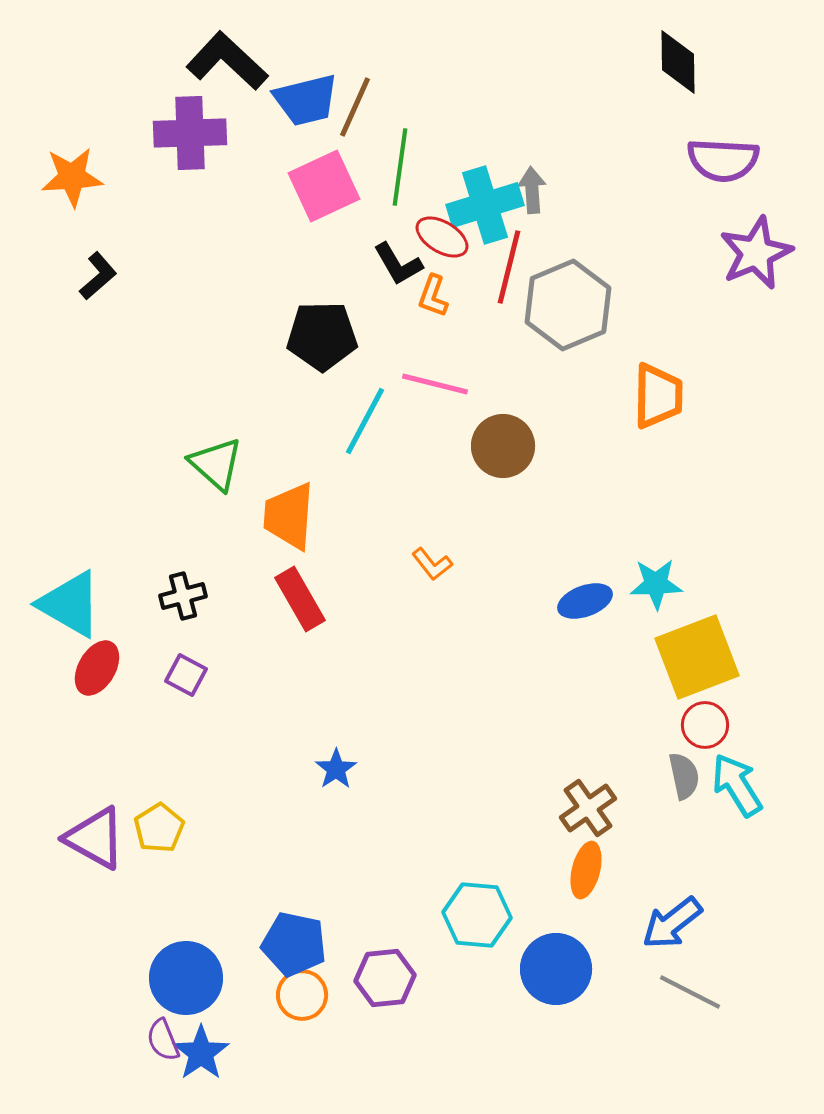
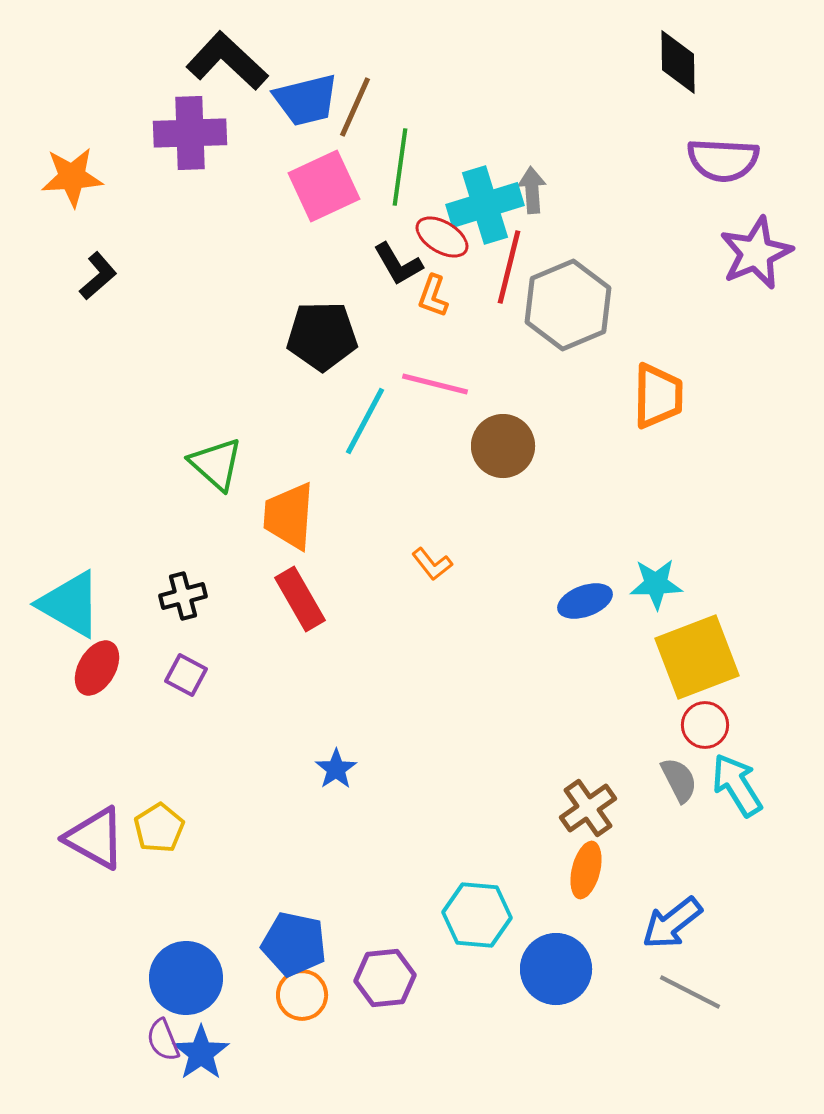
gray semicircle at (684, 776): moved 5 px left, 4 px down; rotated 15 degrees counterclockwise
